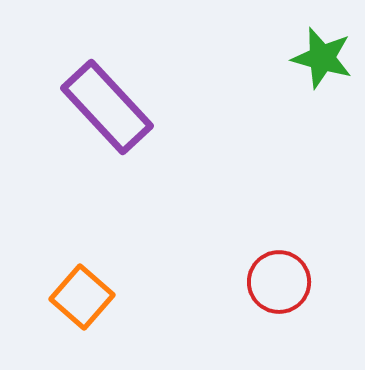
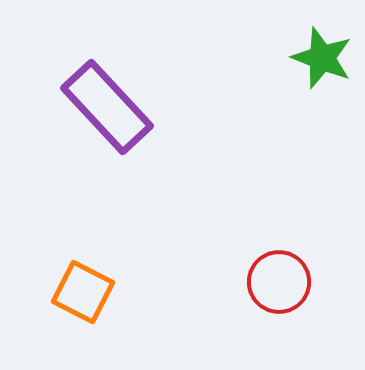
green star: rotated 6 degrees clockwise
orange square: moved 1 px right, 5 px up; rotated 14 degrees counterclockwise
